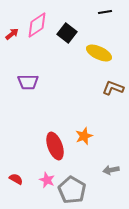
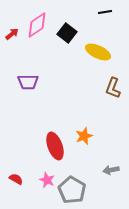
yellow ellipse: moved 1 px left, 1 px up
brown L-shape: rotated 90 degrees counterclockwise
